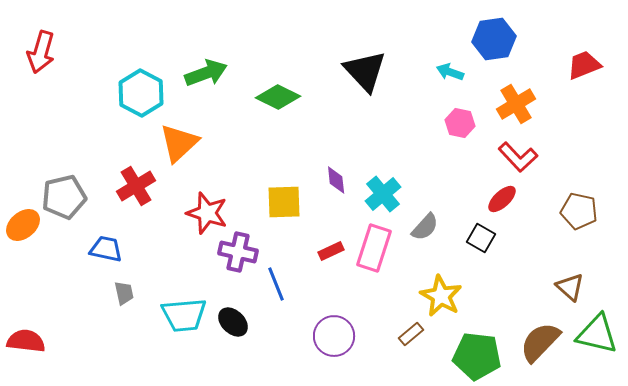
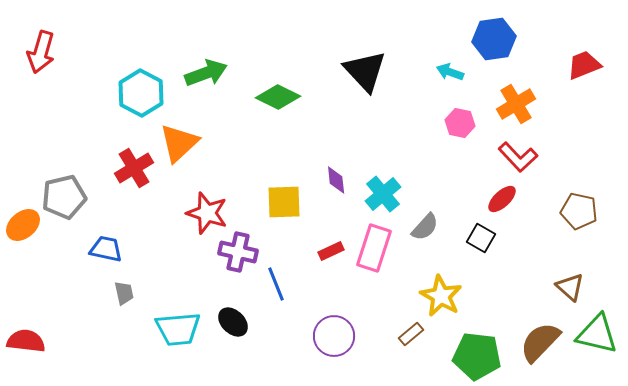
red cross: moved 2 px left, 18 px up
cyan trapezoid: moved 6 px left, 14 px down
